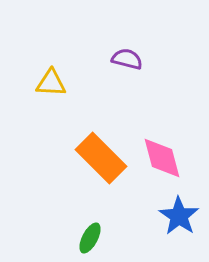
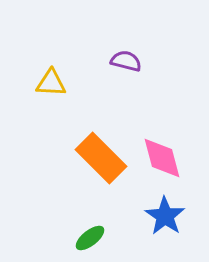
purple semicircle: moved 1 px left, 2 px down
blue star: moved 14 px left
green ellipse: rotated 24 degrees clockwise
